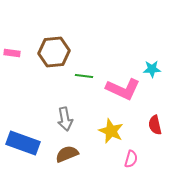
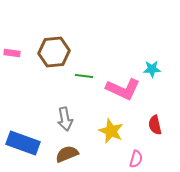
pink semicircle: moved 5 px right
